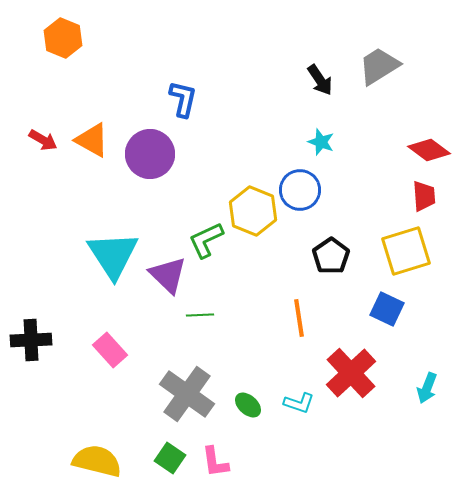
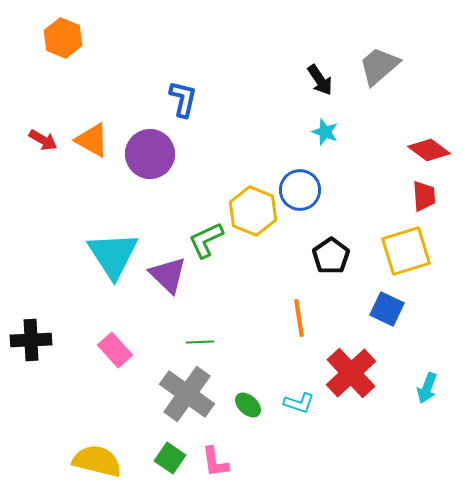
gray trapezoid: rotated 9 degrees counterclockwise
cyan star: moved 4 px right, 10 px up
green line: moved 27 px down
pink rectangle: moved 5 px right
